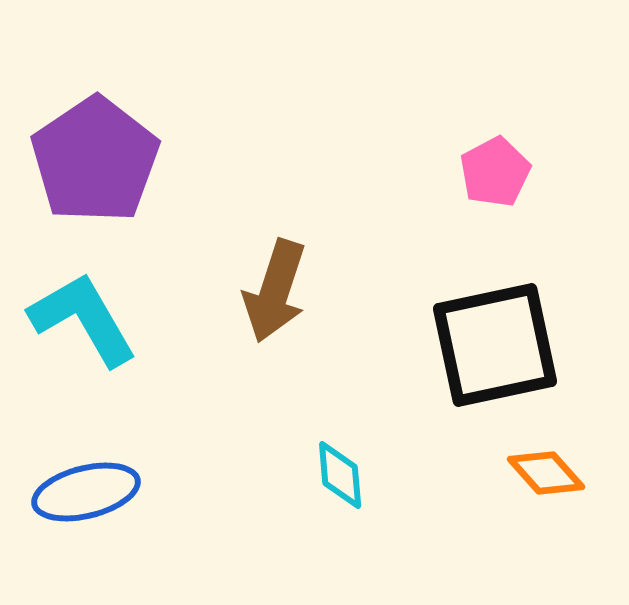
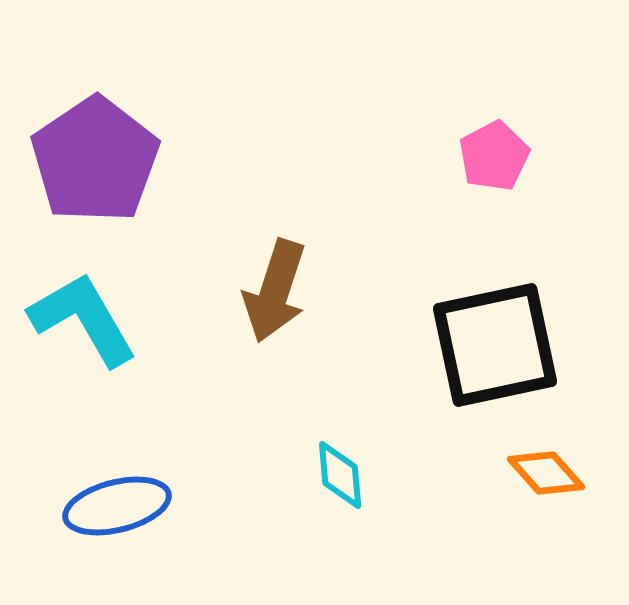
pink pentagon: moved 1 px left, 16 px up
blue ellipse: moved 31 px right, 14 px down
